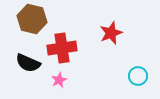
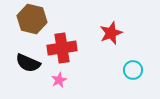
cyan circle: moved 5 px left, 6 px up
